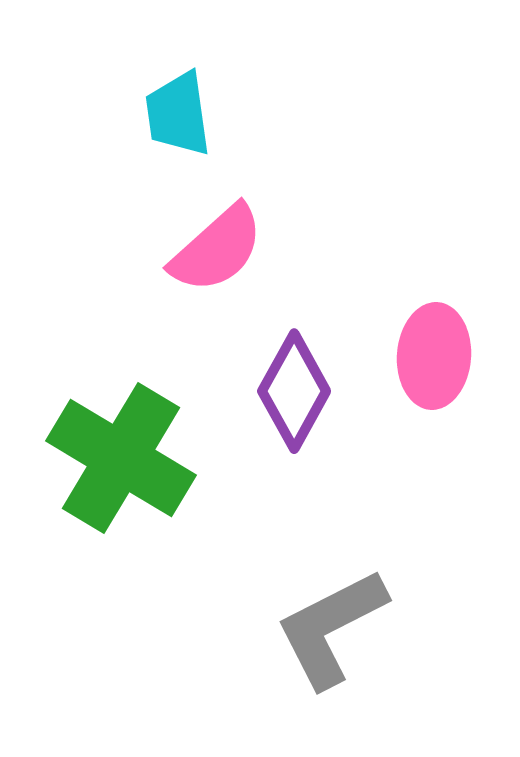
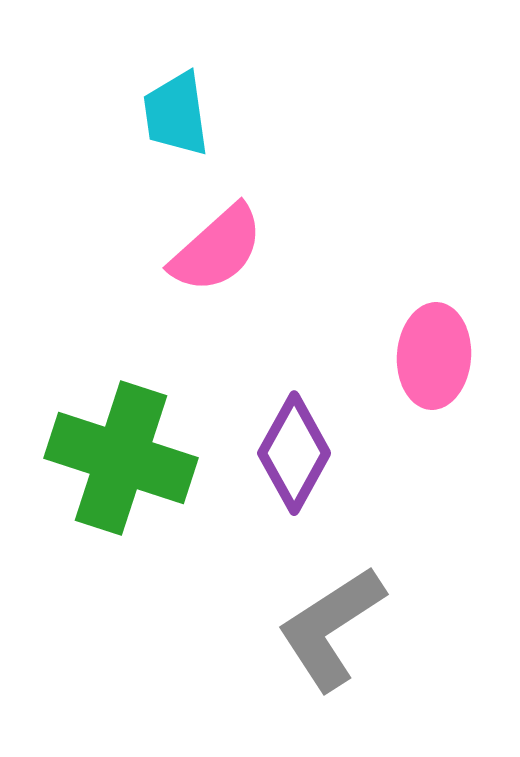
cyan trapezoid: moved 2 px left
purple diamond: moved 62 px down
green cross: rotated 13 degrees counterclockwise
gray L-shape: rotated 6 degrees counterclockwise
